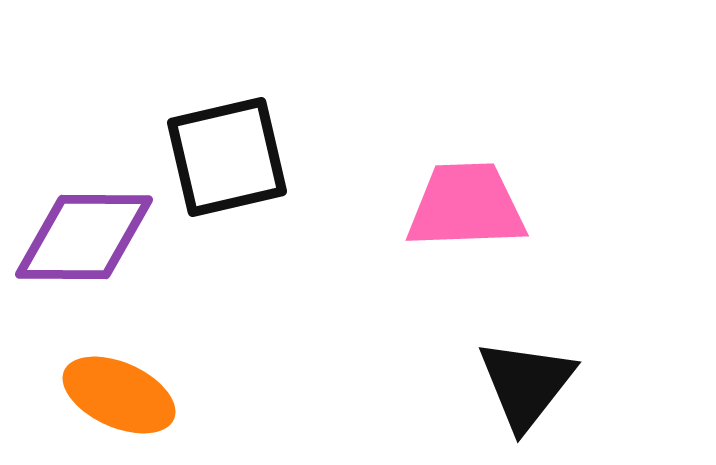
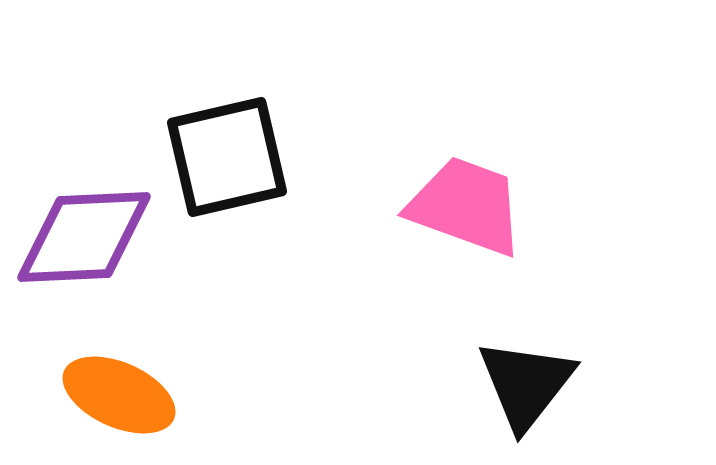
pink trapezoid: rotated 22 degrees clockwise
purple diamond: rotated 3 degrees counterclockwise
